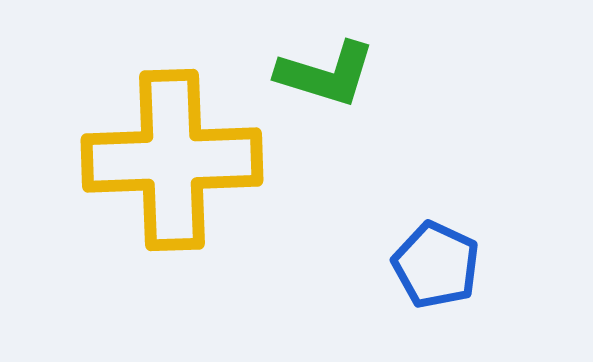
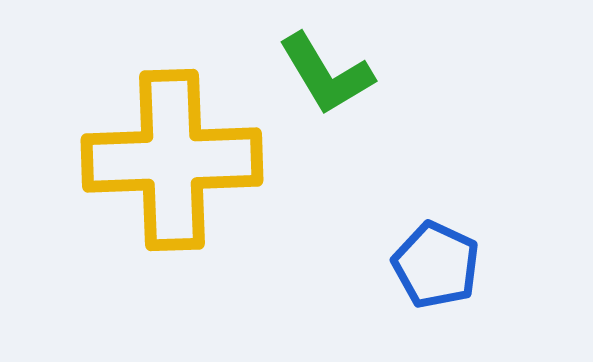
green L-shape: rotated 42 degrees clockwise
